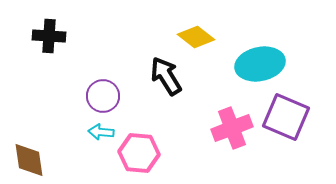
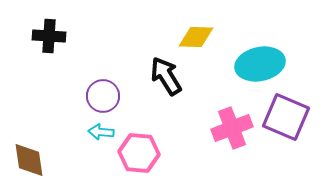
yellow diamond: rotated 36 degrees counterclockwise
